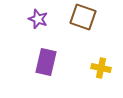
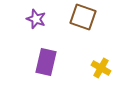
purple star: moved 2 px left
yellow cross: rotated 18 degrees clockwise
